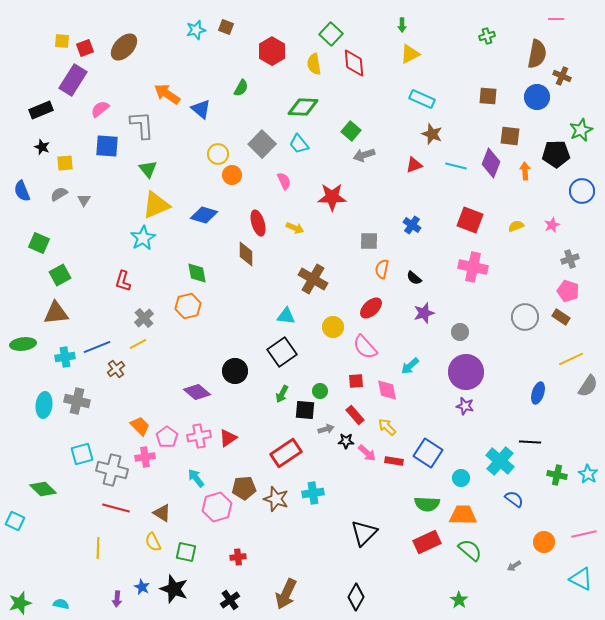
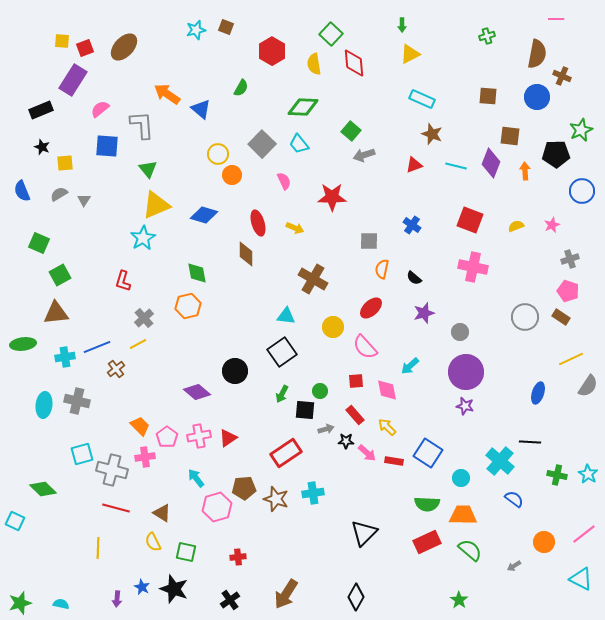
pink line at (584, 534): rotated 25 degrees counterclockwise
brown arrow at (286, 594): rotated 8 degrees clockwise
